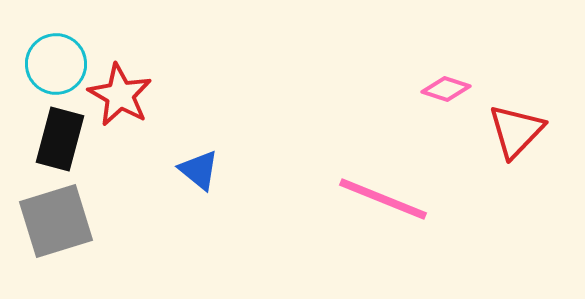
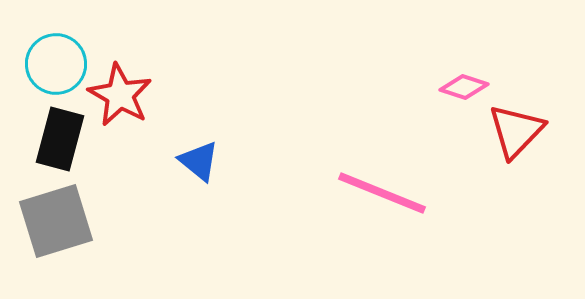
pink diamond: moved 18 px right, 2 px up
blue triangle: moved 9 px up
pink line: moved 1 px left, 6 px up
